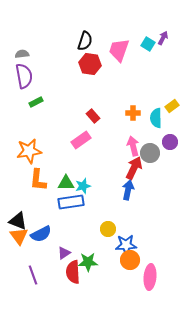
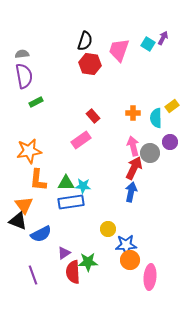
cyan star: rotated 21 degrees clockwise
blue arrow: moved 3 px right, 2 px down
orange triangle: moved 5 px right, 31 px up
